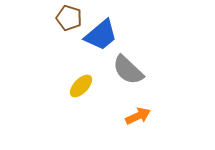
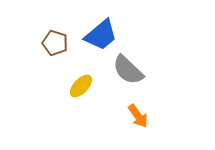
brown pentagon: moved 14 px left, 25 px down
orange arrow: rotated 80 degrees clockwise
